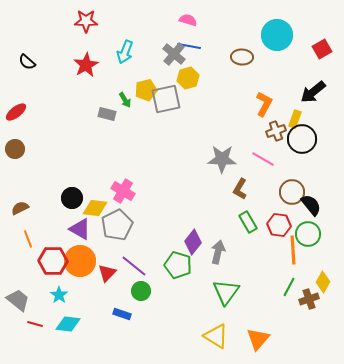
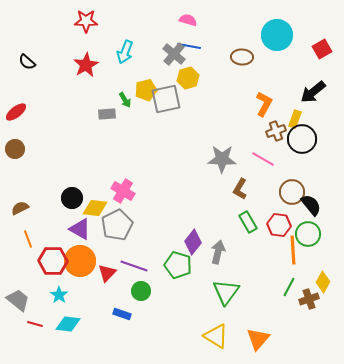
gray rectangle at (107, 114): rotated 18 degrees counterclockwise
purple line at (134, 266): rotated 20 degrees counterclockwise
